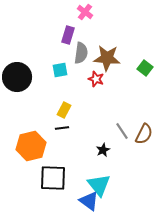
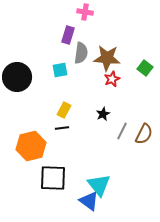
pink cross: rotated 28 degrees counterclockwise
red star: moved 16 px right; rotated 28 degrees clockwise
gray line: rotated 60 degrees clockwise
black star: moved 36 px up
